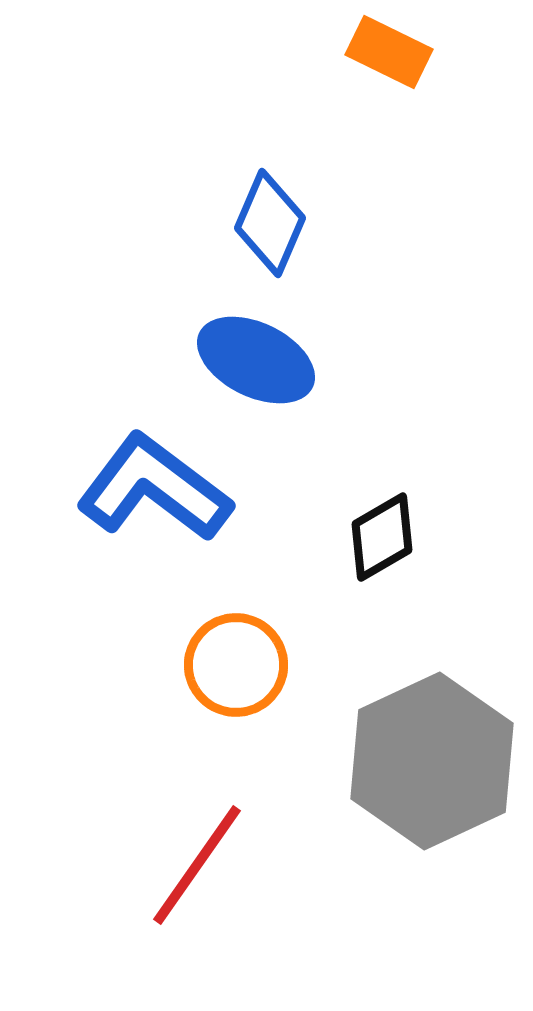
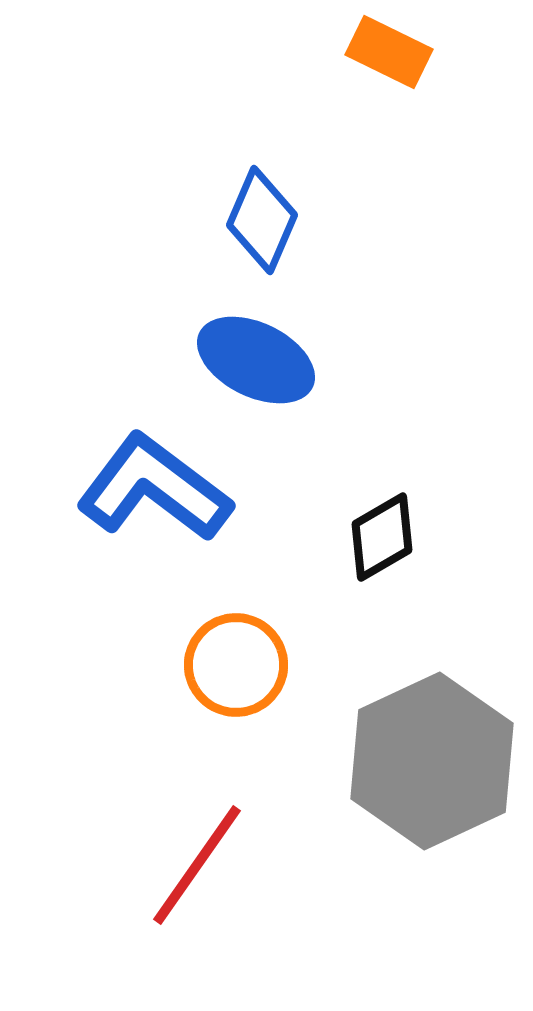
blue diamond: moved 8 px left, 3 px up
